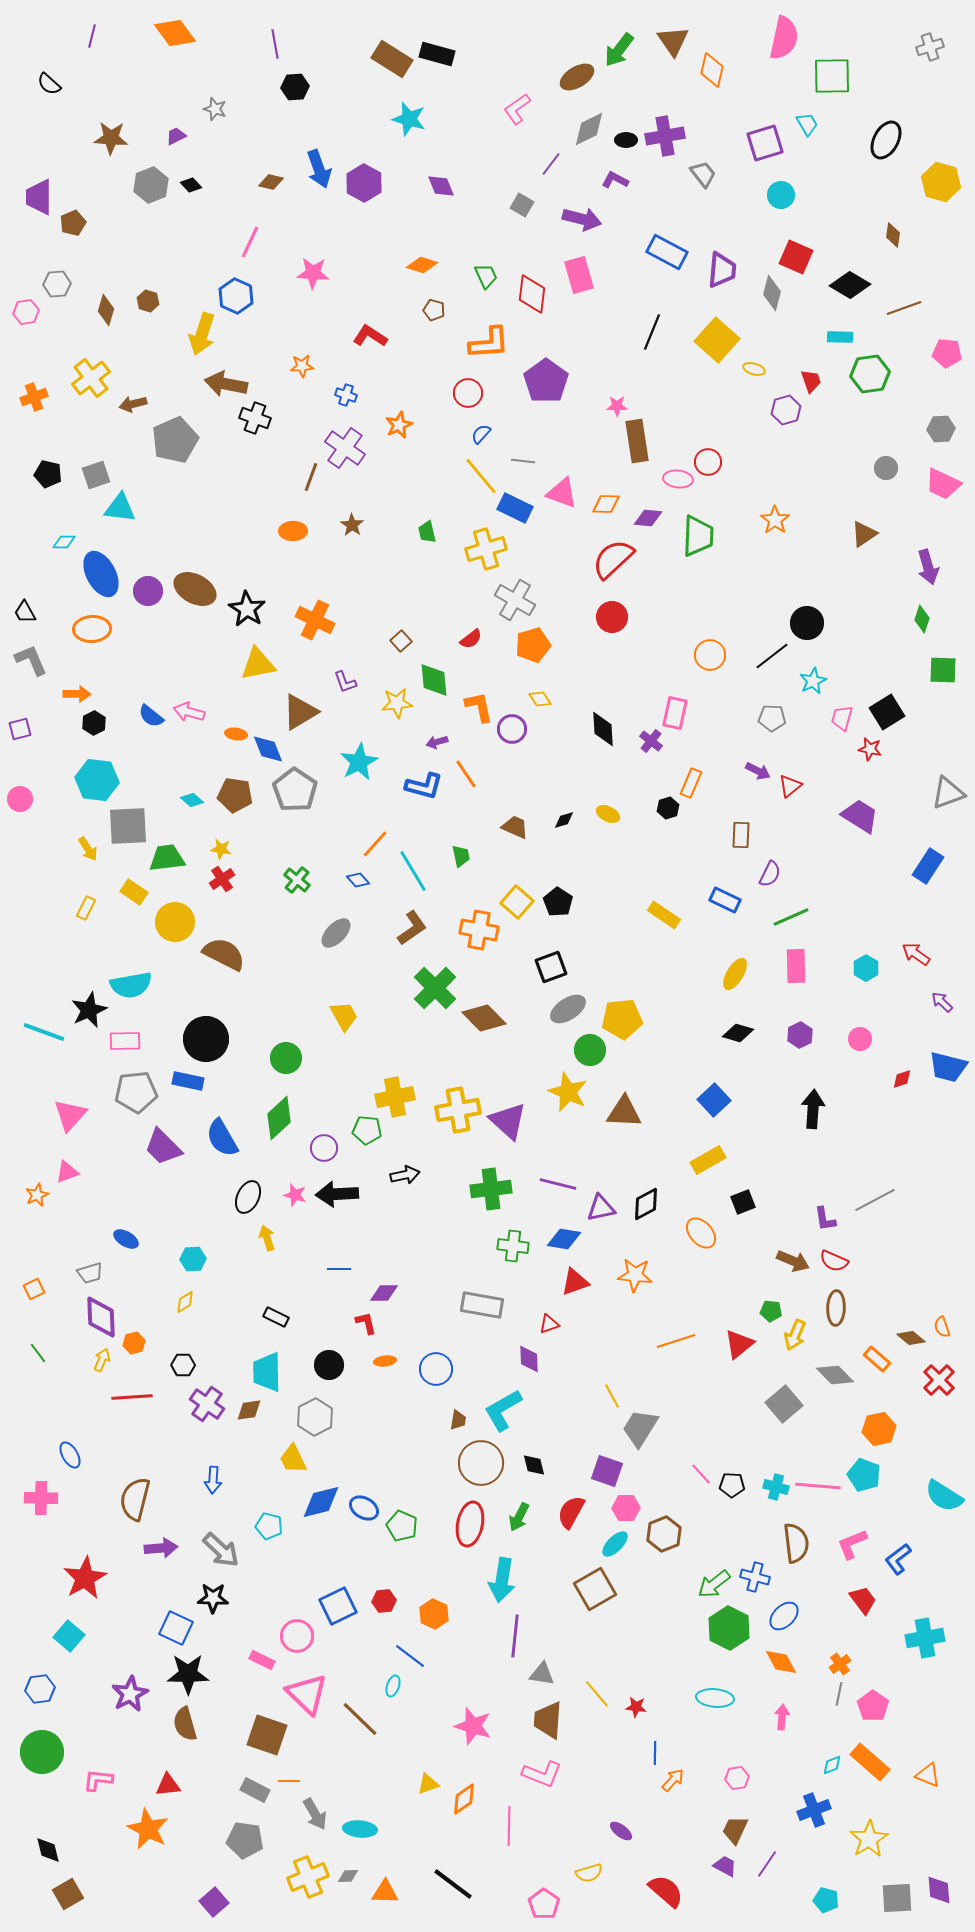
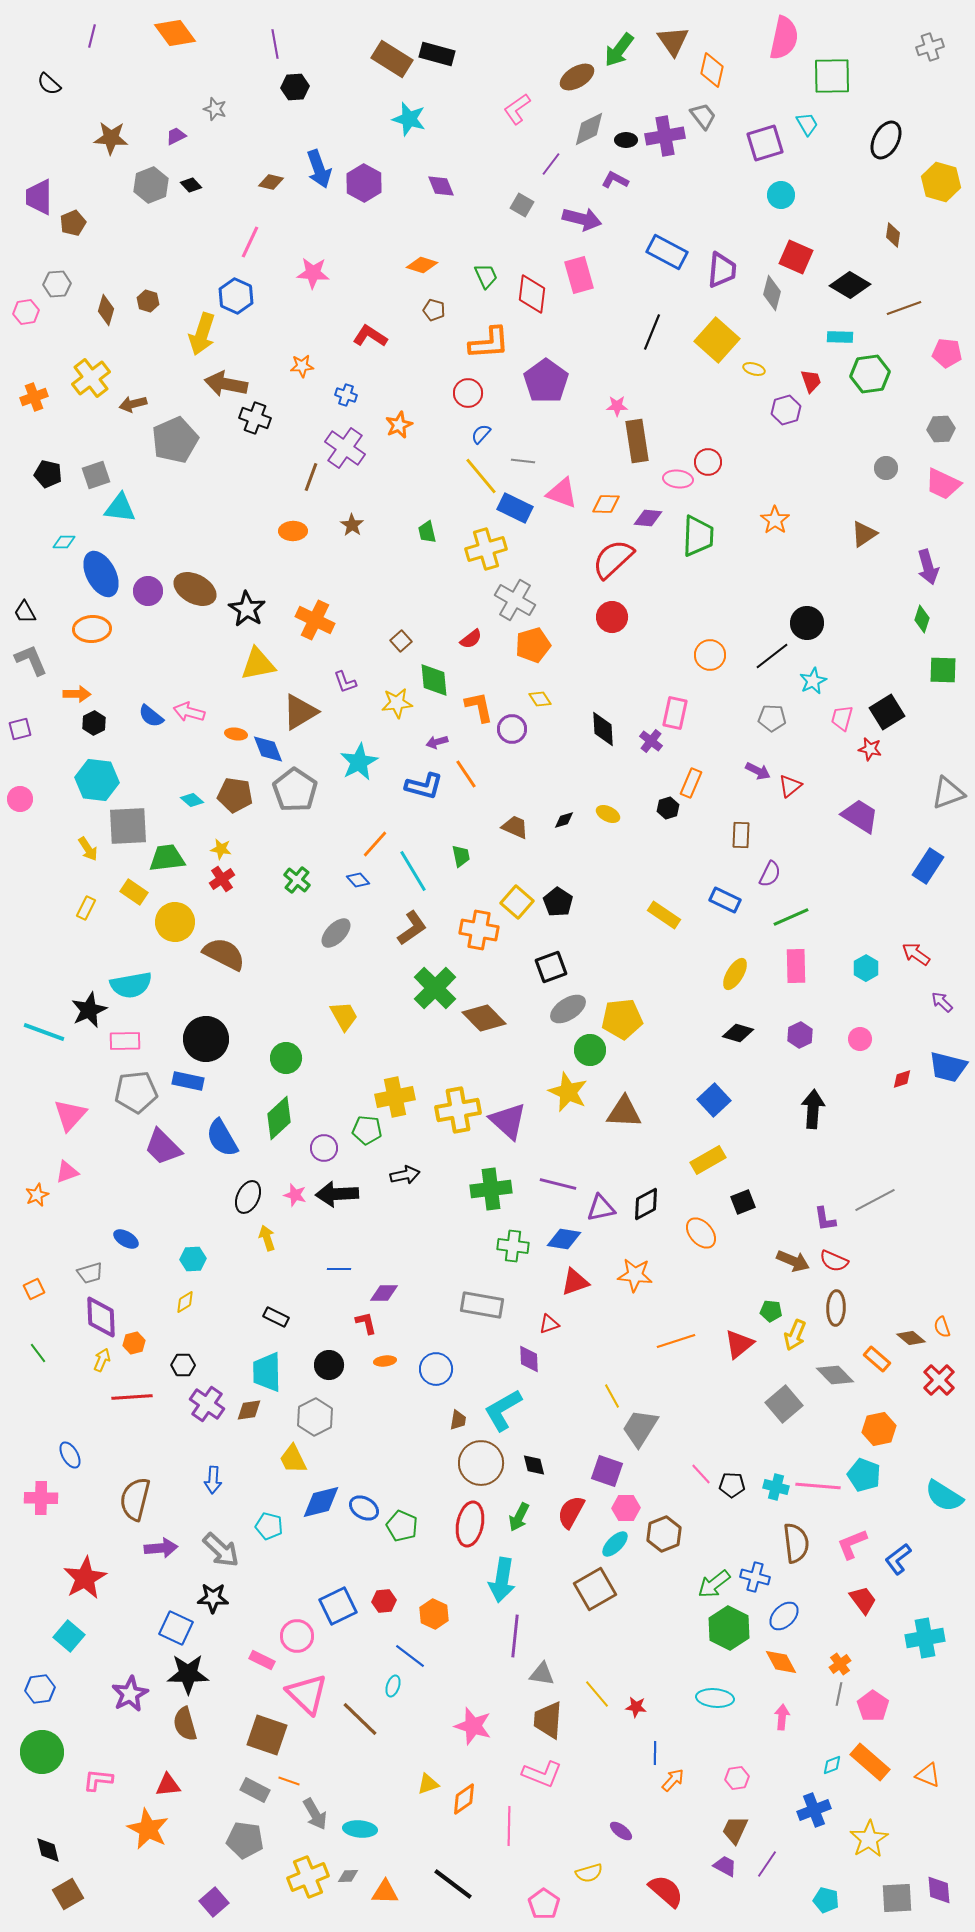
gray trapezoid at (703, 174): moved 58 px up
orange line at (289, 1781): rotated 20 degrees clockwise
